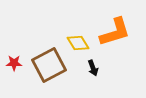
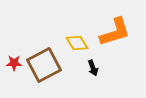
yellow diamond: moved 1 px left
brown square: moved 5 px left
